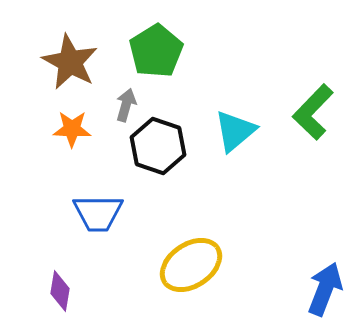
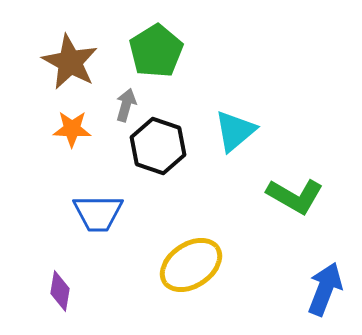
green L-shape: moved 18 px left, 84 px down; rotated 104 degrees counterclockwise
